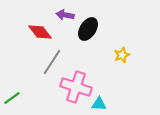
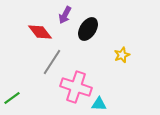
purple arrow: rotated 72 degrees counterclockwise
